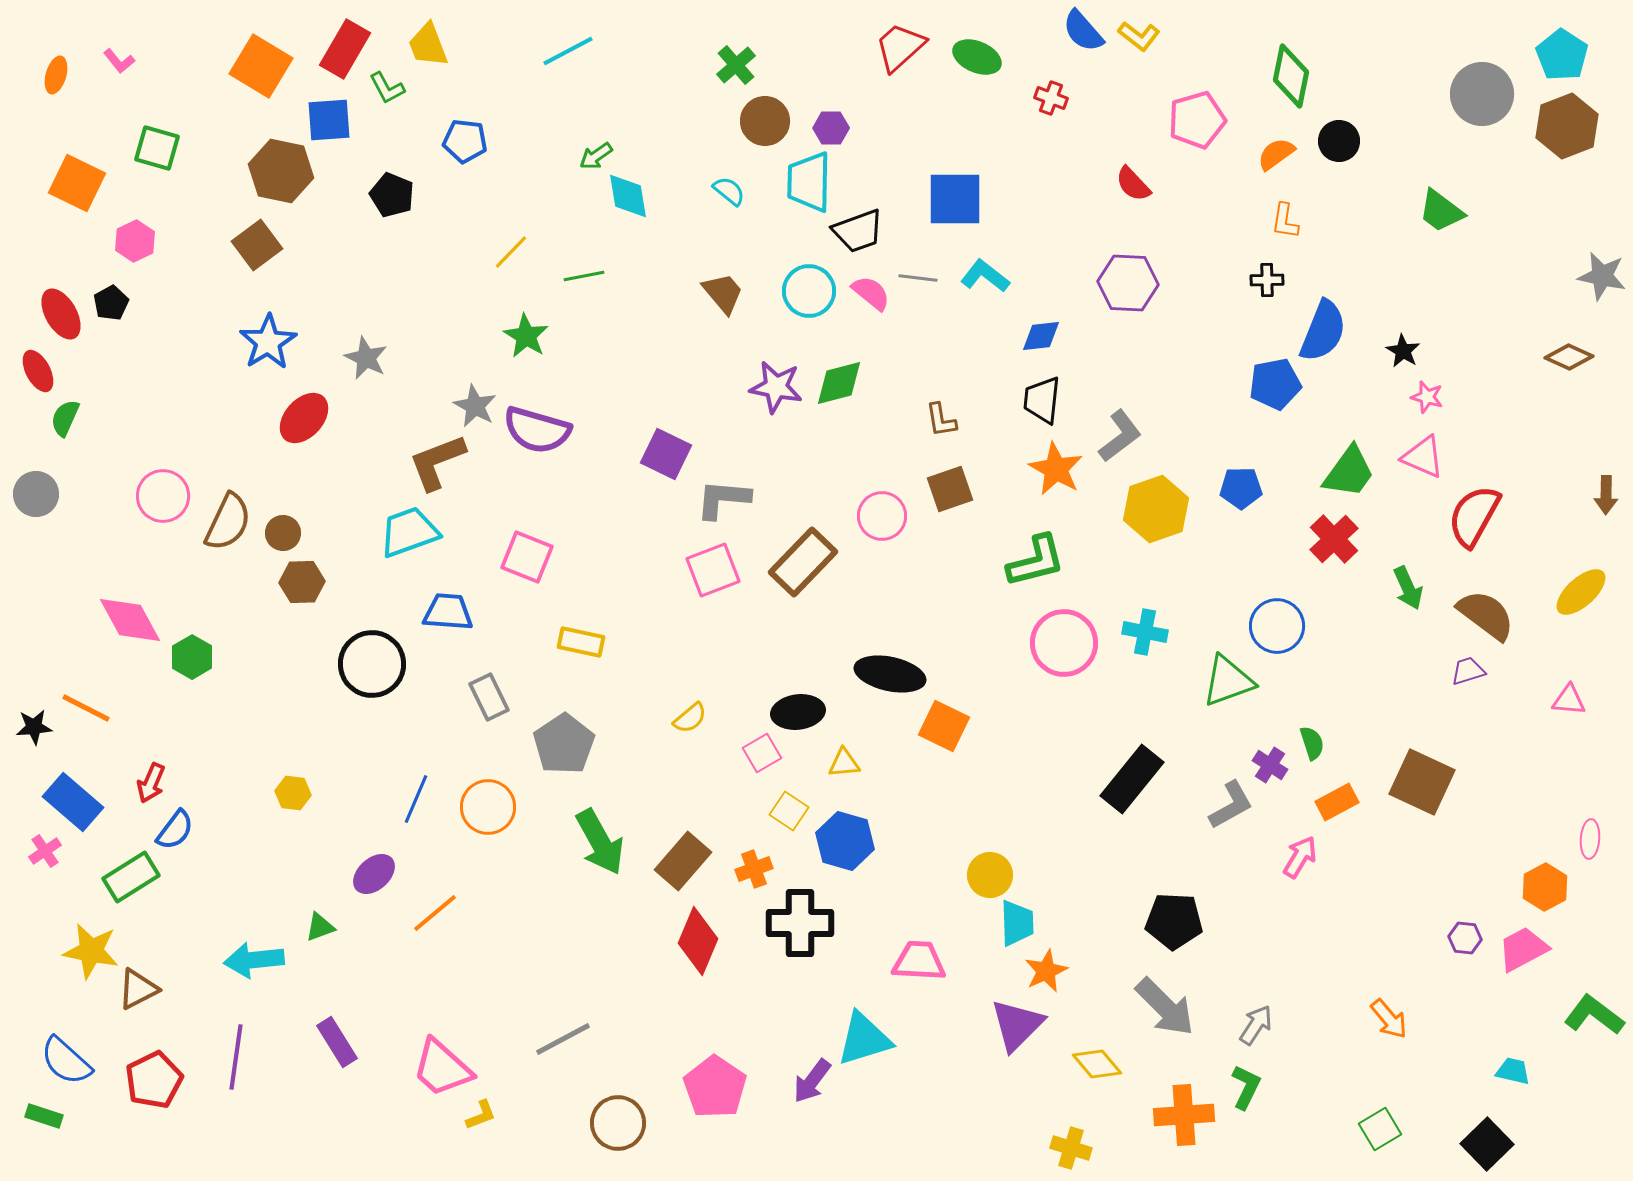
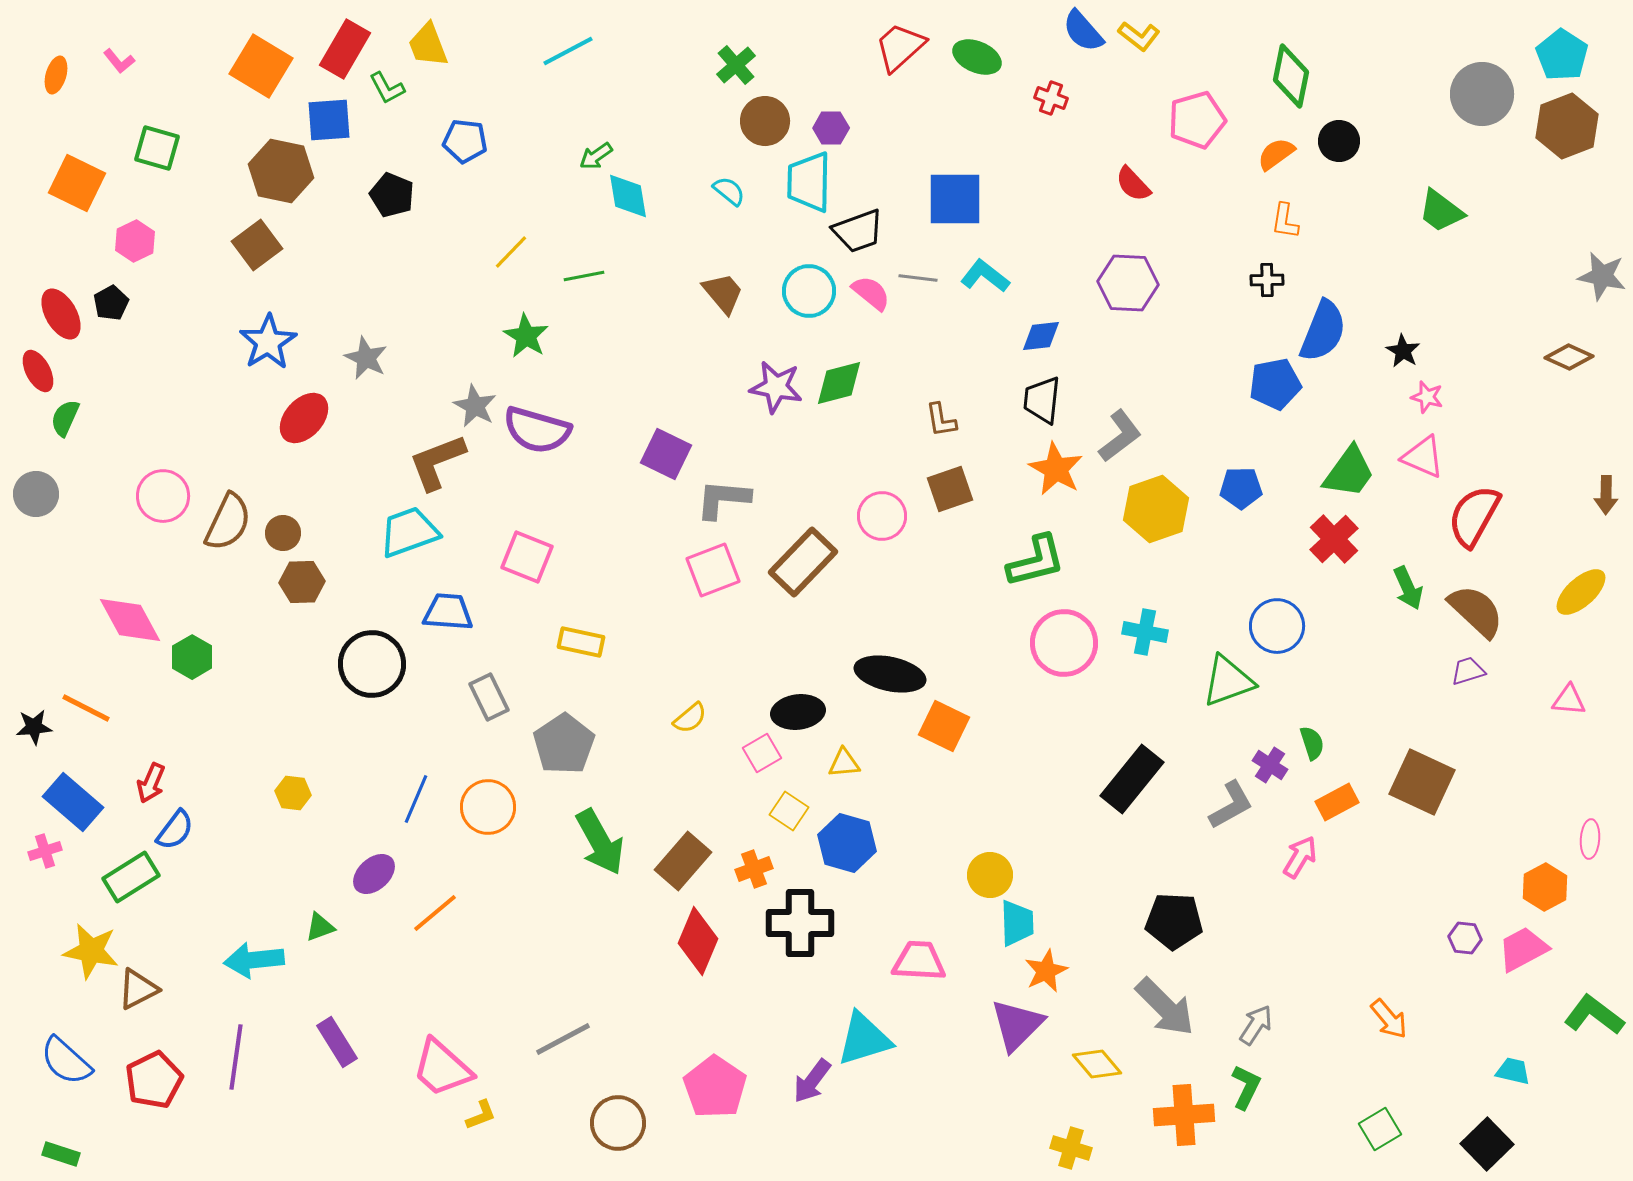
brown semicircle at (1486, 615): moved 10 px left, 4 px up; rotated 6 degrees clockwise
blue hexagon at (845, 841): moved 2 px right, 2 px down
pink cross at (45, 851): rotated 16 degrees clockwise
green rectangle at (44, 1116): moved 17 px right, 38 px down
